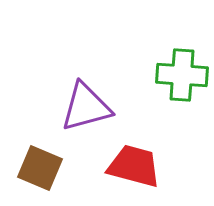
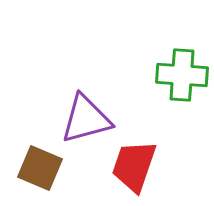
purple triangle: moved 12 px down
red trapezoid: rotated 86 degrees counterclockwise
